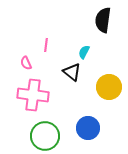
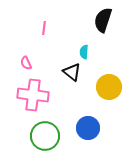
black semicircle: rotated 10 degrees clockwise
pink line: moved 2 px left, 17 px up
cyan semicircle: rotated 24 degrees counterclockwise
